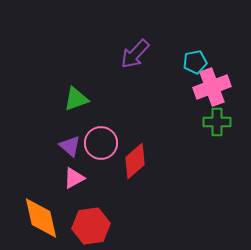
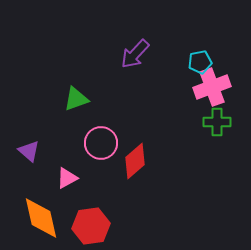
cyan pentagon: moved 5 px right
purple triangle: moved 41 px left, 5 px down
pink triangle: moved 7 px left
